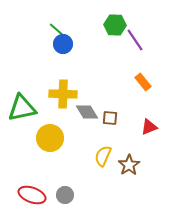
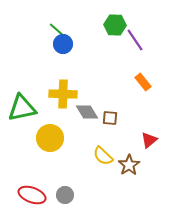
red triangle: moved 13 px down; rotated 18 degrees counterclockwise
yellow semicircle: rotated 70 degrees counterclockwise
